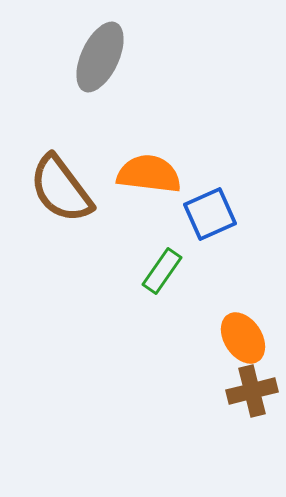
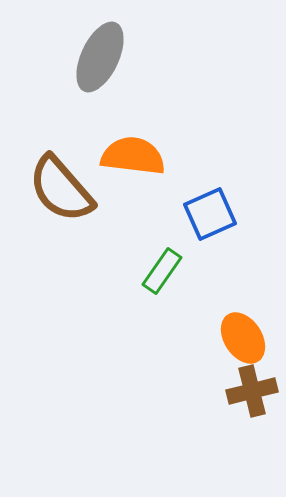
orange semicircle: moved 16 px left, 18 px up
brown semicircle: rotated 4 degrees counterclockwise
